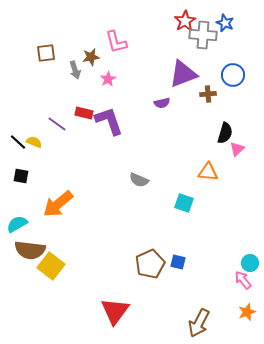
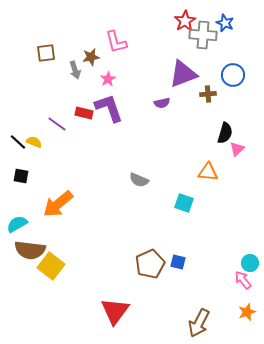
purple L-shape: moved 13 px up
